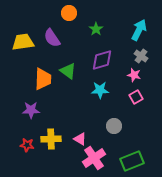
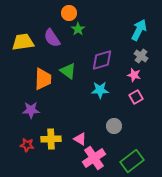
green star: moved 18 px left
green rectangle: rotated 15 degrees counterclockwise
